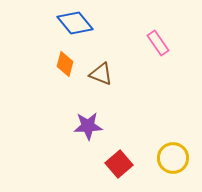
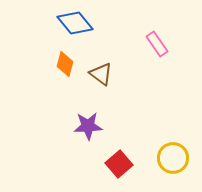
pink rectangle: moved 1 px left, 1 px down
brown triangle: rotated 15 degrees clockwise
